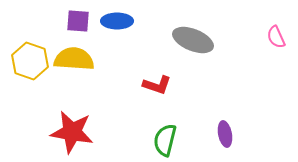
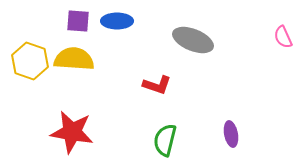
pink semicircle: moved 7 px right
purple ellipse: moved 6 px right
